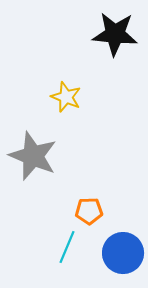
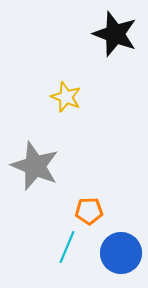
black star: rotated 15 degrees clockwise
gray star: moved 2 px right, 10 px down
blue circle: moved 2 px left
